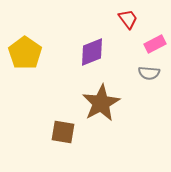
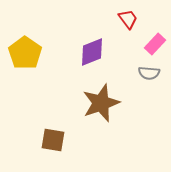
pink rectangle: rotated 20 degrees counterclockwise
brown star: rotated 9 degrees clockwise
brown square: moved 10 px left, 8 px down
